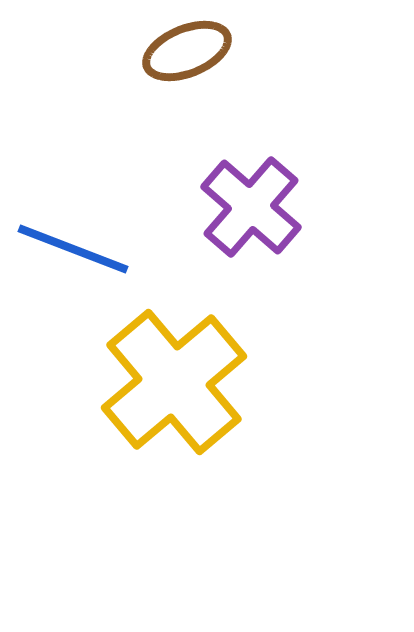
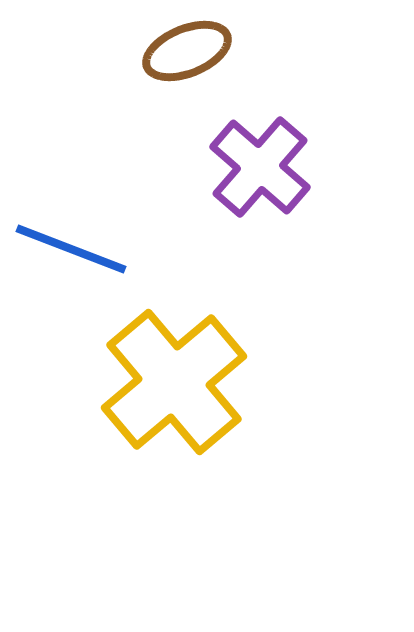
purple cross: moved 9 px right, 40 px up
blue line: moved 2 px left
